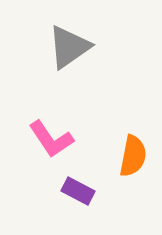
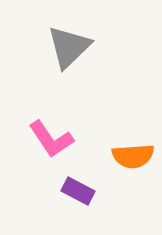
gray triangle: rotated 9 degrees counterclockwise
orange semicircle: rotated 75 degrees clockwise
